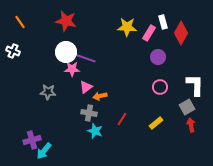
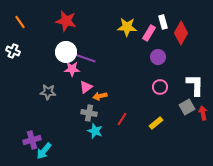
red arrow: moved 12 px right, 12 px up
